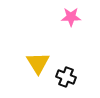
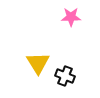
black cross: moved 1 px left, 1 px up
